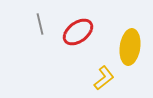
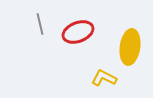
red ellipse: rotated 16 degrees clockwise
yellow L-shape: rotated 115 degrees counterclockwise
